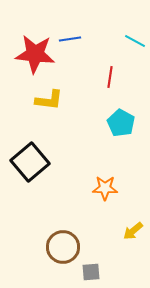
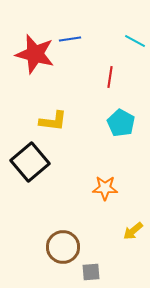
red star: rotated 9 degrees clockwise
yellow L-shape: moved 4 px right, 21 px down
